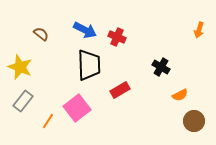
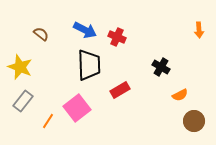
orange arrow: rotated 21 degrees counterclockwise
